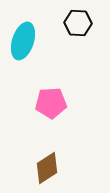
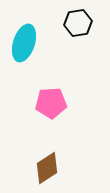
black hexagon: rotated 12 degrees counterclockwise
cyan ellipse: moved 1 px right, 2 px down
